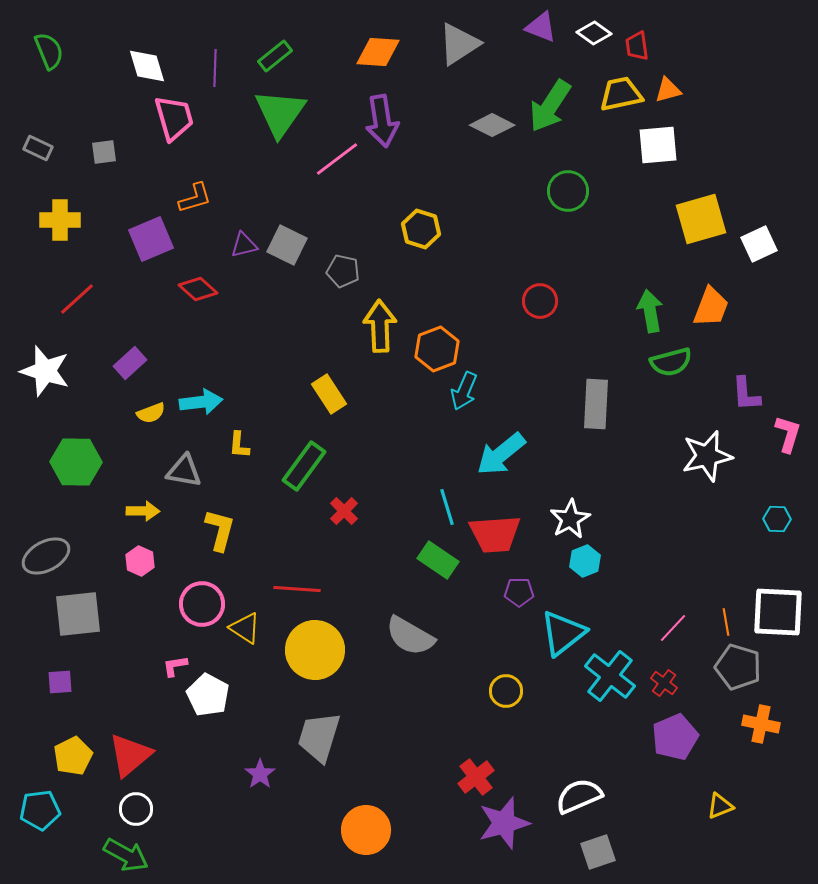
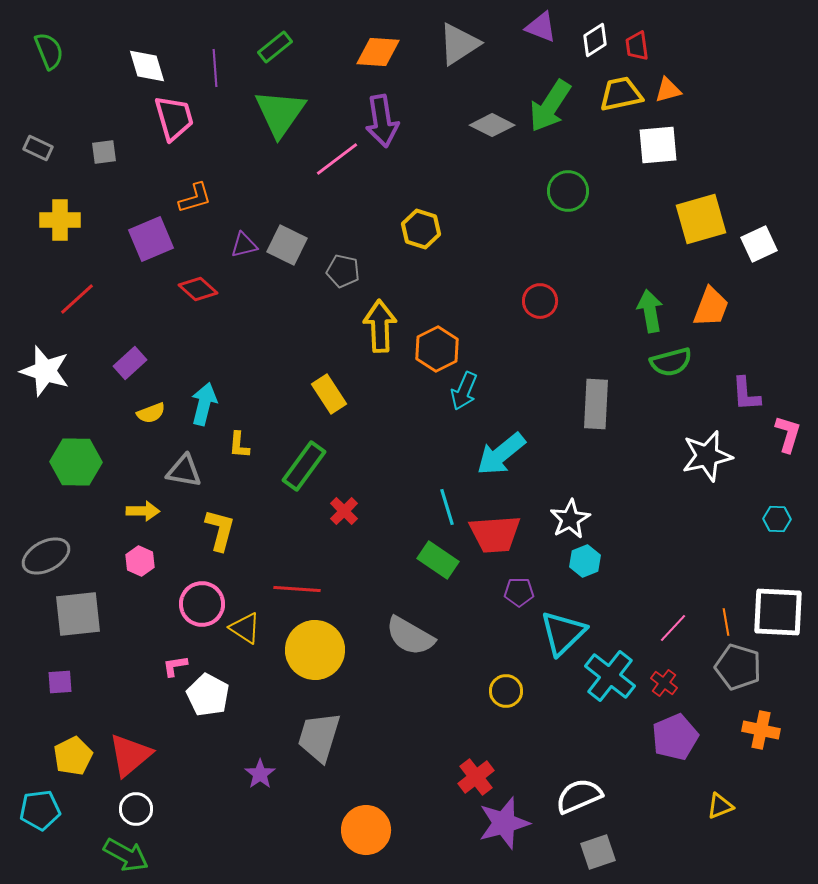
white diamond at (594, 33): moved 1 px right, 7 px down; rotated 68 degrees counterclockwise
green rectangle at (275, 56): moved 9 px up
purple line at (215, 68): rotated 6 degrees counterclockwise
orange hexagon at (437, 349): rotated 6 degrees counterclockwise
cyan arrow at (201, 402): moved 3 px right, 2 px down; rotated 69 degrees counterclockwise
cyan triangle at (563, 633): rotated 6 degrees counterclockwise
orange cross at (761, 724): moved 6 px down
